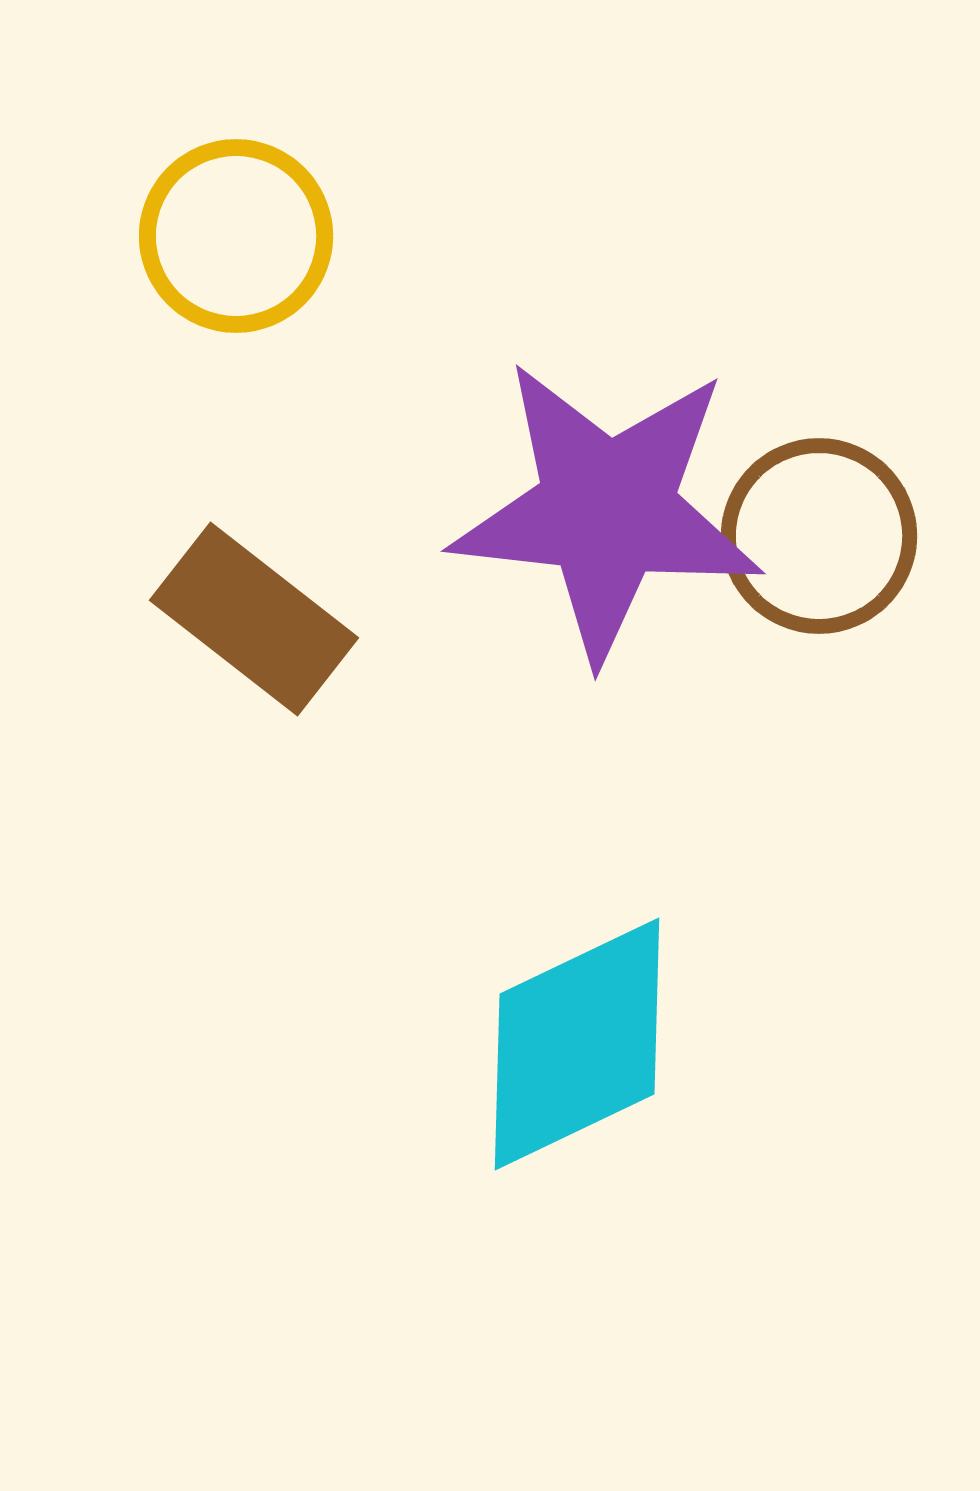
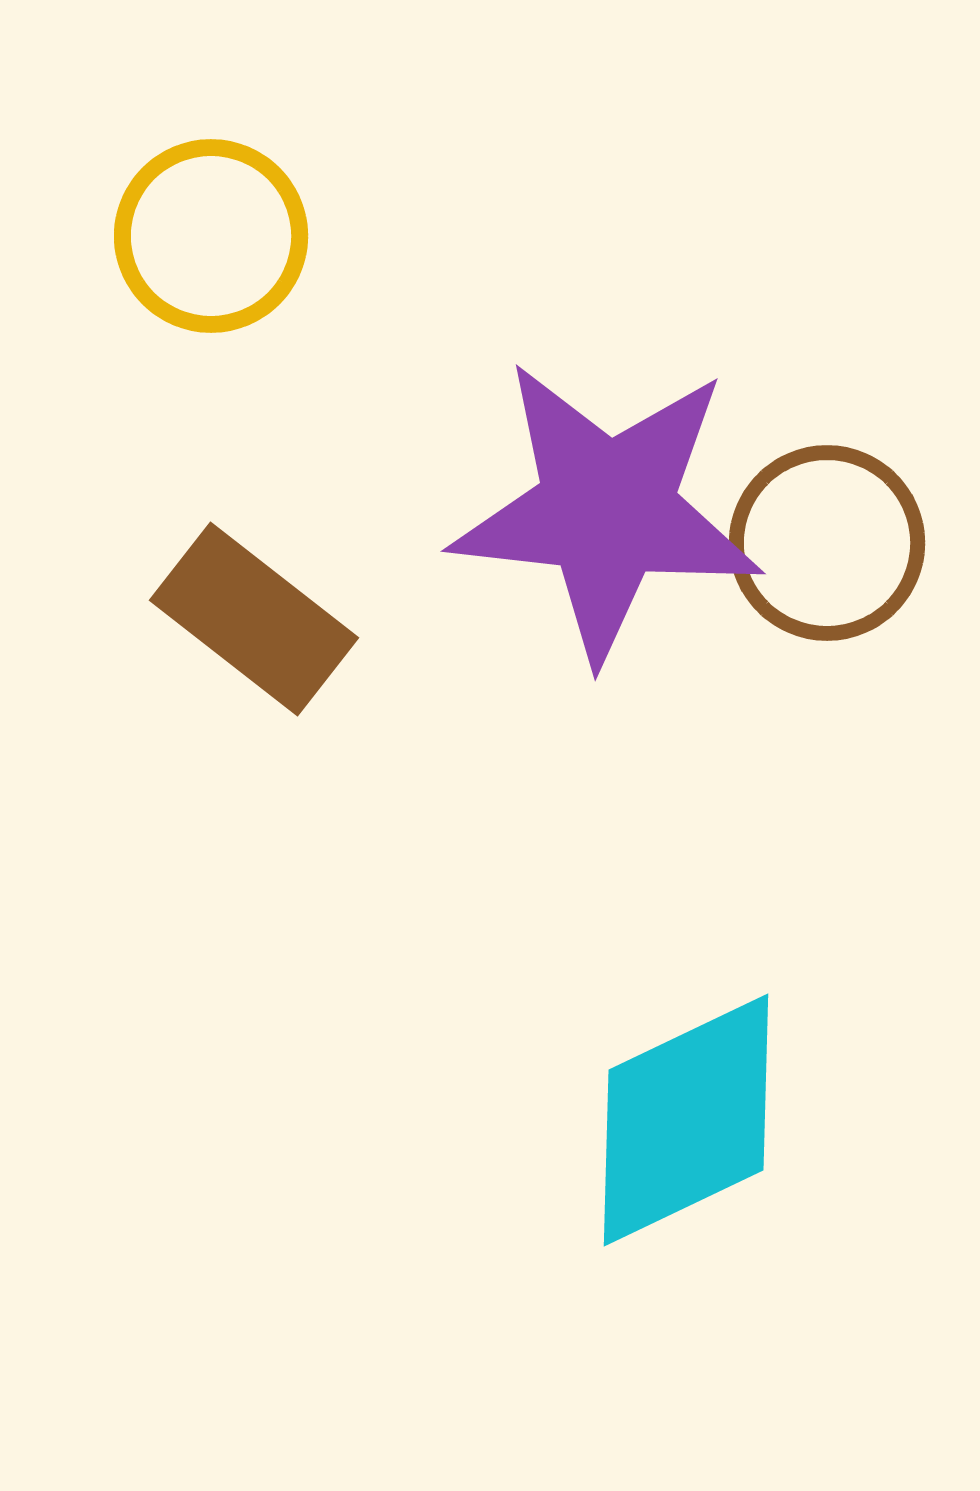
yellow circle: moved 25 px left
brown circle: moved 8 px right, 7 px down
cyan diamond: moved 109 px right, 76 px down
